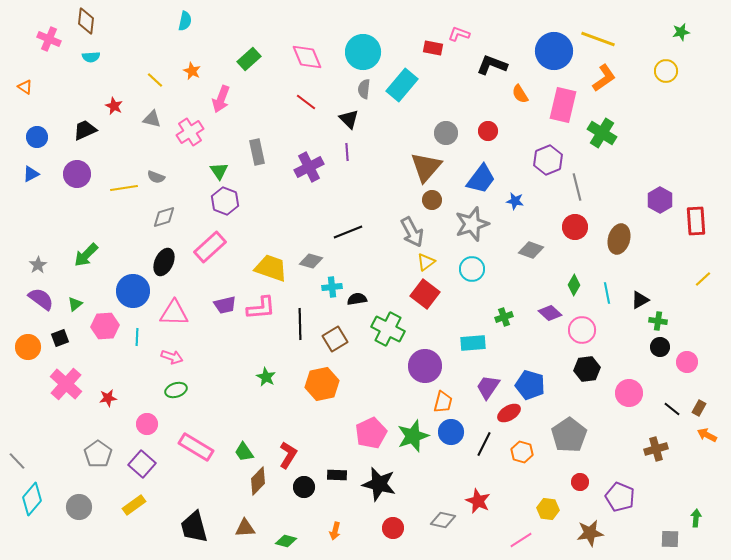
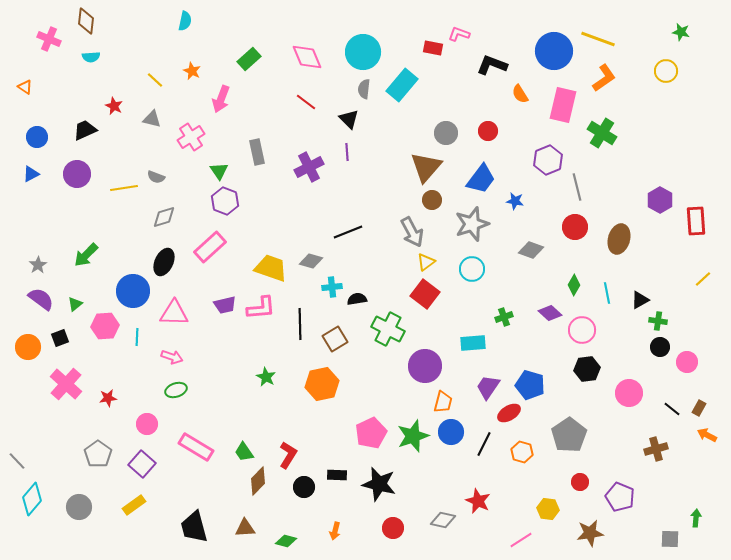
green star at (681, 32): rotated 24 degrees clockwise
pink cross at (190, 132): moved 1 px right, 5 px down
